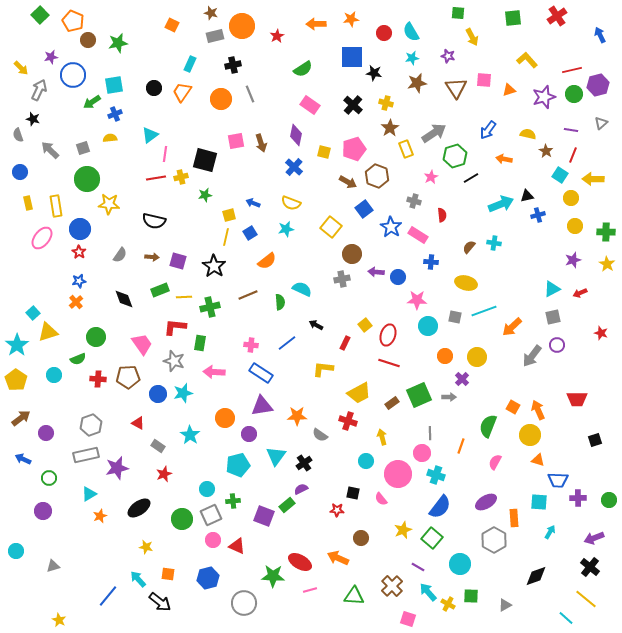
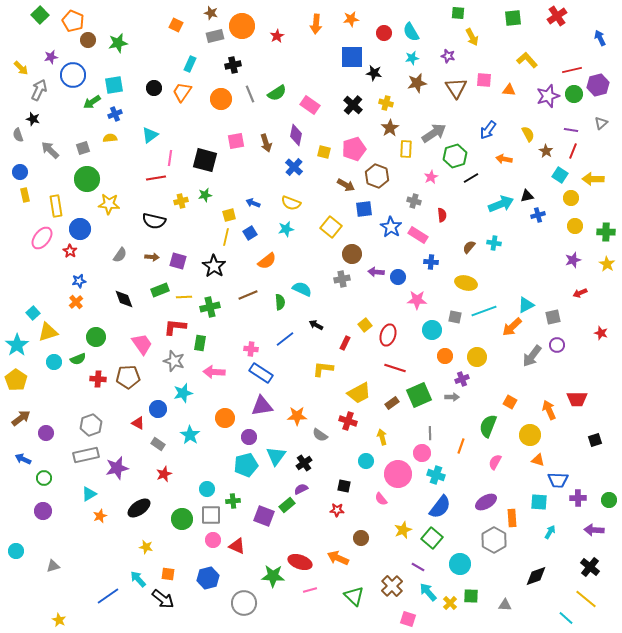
orange arrow at (316, 24): rotated 84 degrees counterclockwise
orange square at (172, 25): moved 4 px right
blue arrow at (600, 35): moved 3 px down
green semicircle at (303, 69): moved 26 px left, 24 px down
orange triangle at (509, 90): rotated 24 degrees clockwise
purple star at (544, 97): moved 4 px right, 1 px up
yellow semicircle at (528, 134): rotated 49 degrees clockwise
brown arrow at (261, 143): moved 5 px right
yellow rectangle at (406, 149): rotated 24 degrees clockwise
pink line at (165, 154): moved 5 px right, 4 px down
red line at (573, 155): moved 4 px up
yellow cross at (181, 177): moved 24 px down
brown arrow at (348, 182): moved 2 px left, 3 px down
yellow rectangle at (28, 203): moved 3 px left, 8 px up
blue square at (364, 209): rotated 30 degrees clockwise
red star at (79, 252): moved 9 px left, 1 px up
cyan triangle at (552, 289): moved 26 px left, 16 px down
cyan circle at (428, 326): moved 4 px right, 4 px down
blue line at (287, 343): moved 2 px left, 4 px up
pink cross at (251, 345): moved 4 px down
red line at (389, 363): moved 6 px right, 5 px down
cyan circle at (54, 375): moved 13 px up
purple cross at (462, 379): rotated 24 degrees clockwise
blue circle at (158, 394): moved 15 px down
gray arrow at (449, 397): moved 3 px right
orange square at (513, 407): moved 3 px left, 5 px up
orange arrow at (538, 410): moved 11 px right
purple circle at (249, 434): moved 3 px down
gray rectangle at (158, 446): moved 2 px up
cyan pentagon at (238, 465): moved 8 px right
green circle at (49, 478): moved 5 px left
black square at (353, 493): moved 9 px left, 7 px up
gray square at (211, 515): rotated 25 degrees clockwise
orange rectangle at (514, 518): moved 2 px left
purple arrow at (594, 538): moved 8 px up; rotated 24 degrees clockwise
red ellipse at (300, 562): rotated 10 degrees counterclockwise
blue line at (108, 596): rotated 15 degrees clockwise
green triangle at (354, 596): rotated 40 degrees clockwise
black arrow at (160, 602): moved 3 px right, 3 px up
yellow cross at (448, 604): moved 2 px right, 1 px up; rotated 16 degrees clockwise
gray triangle at (505, 605): rotated 32 degrees clockwise
